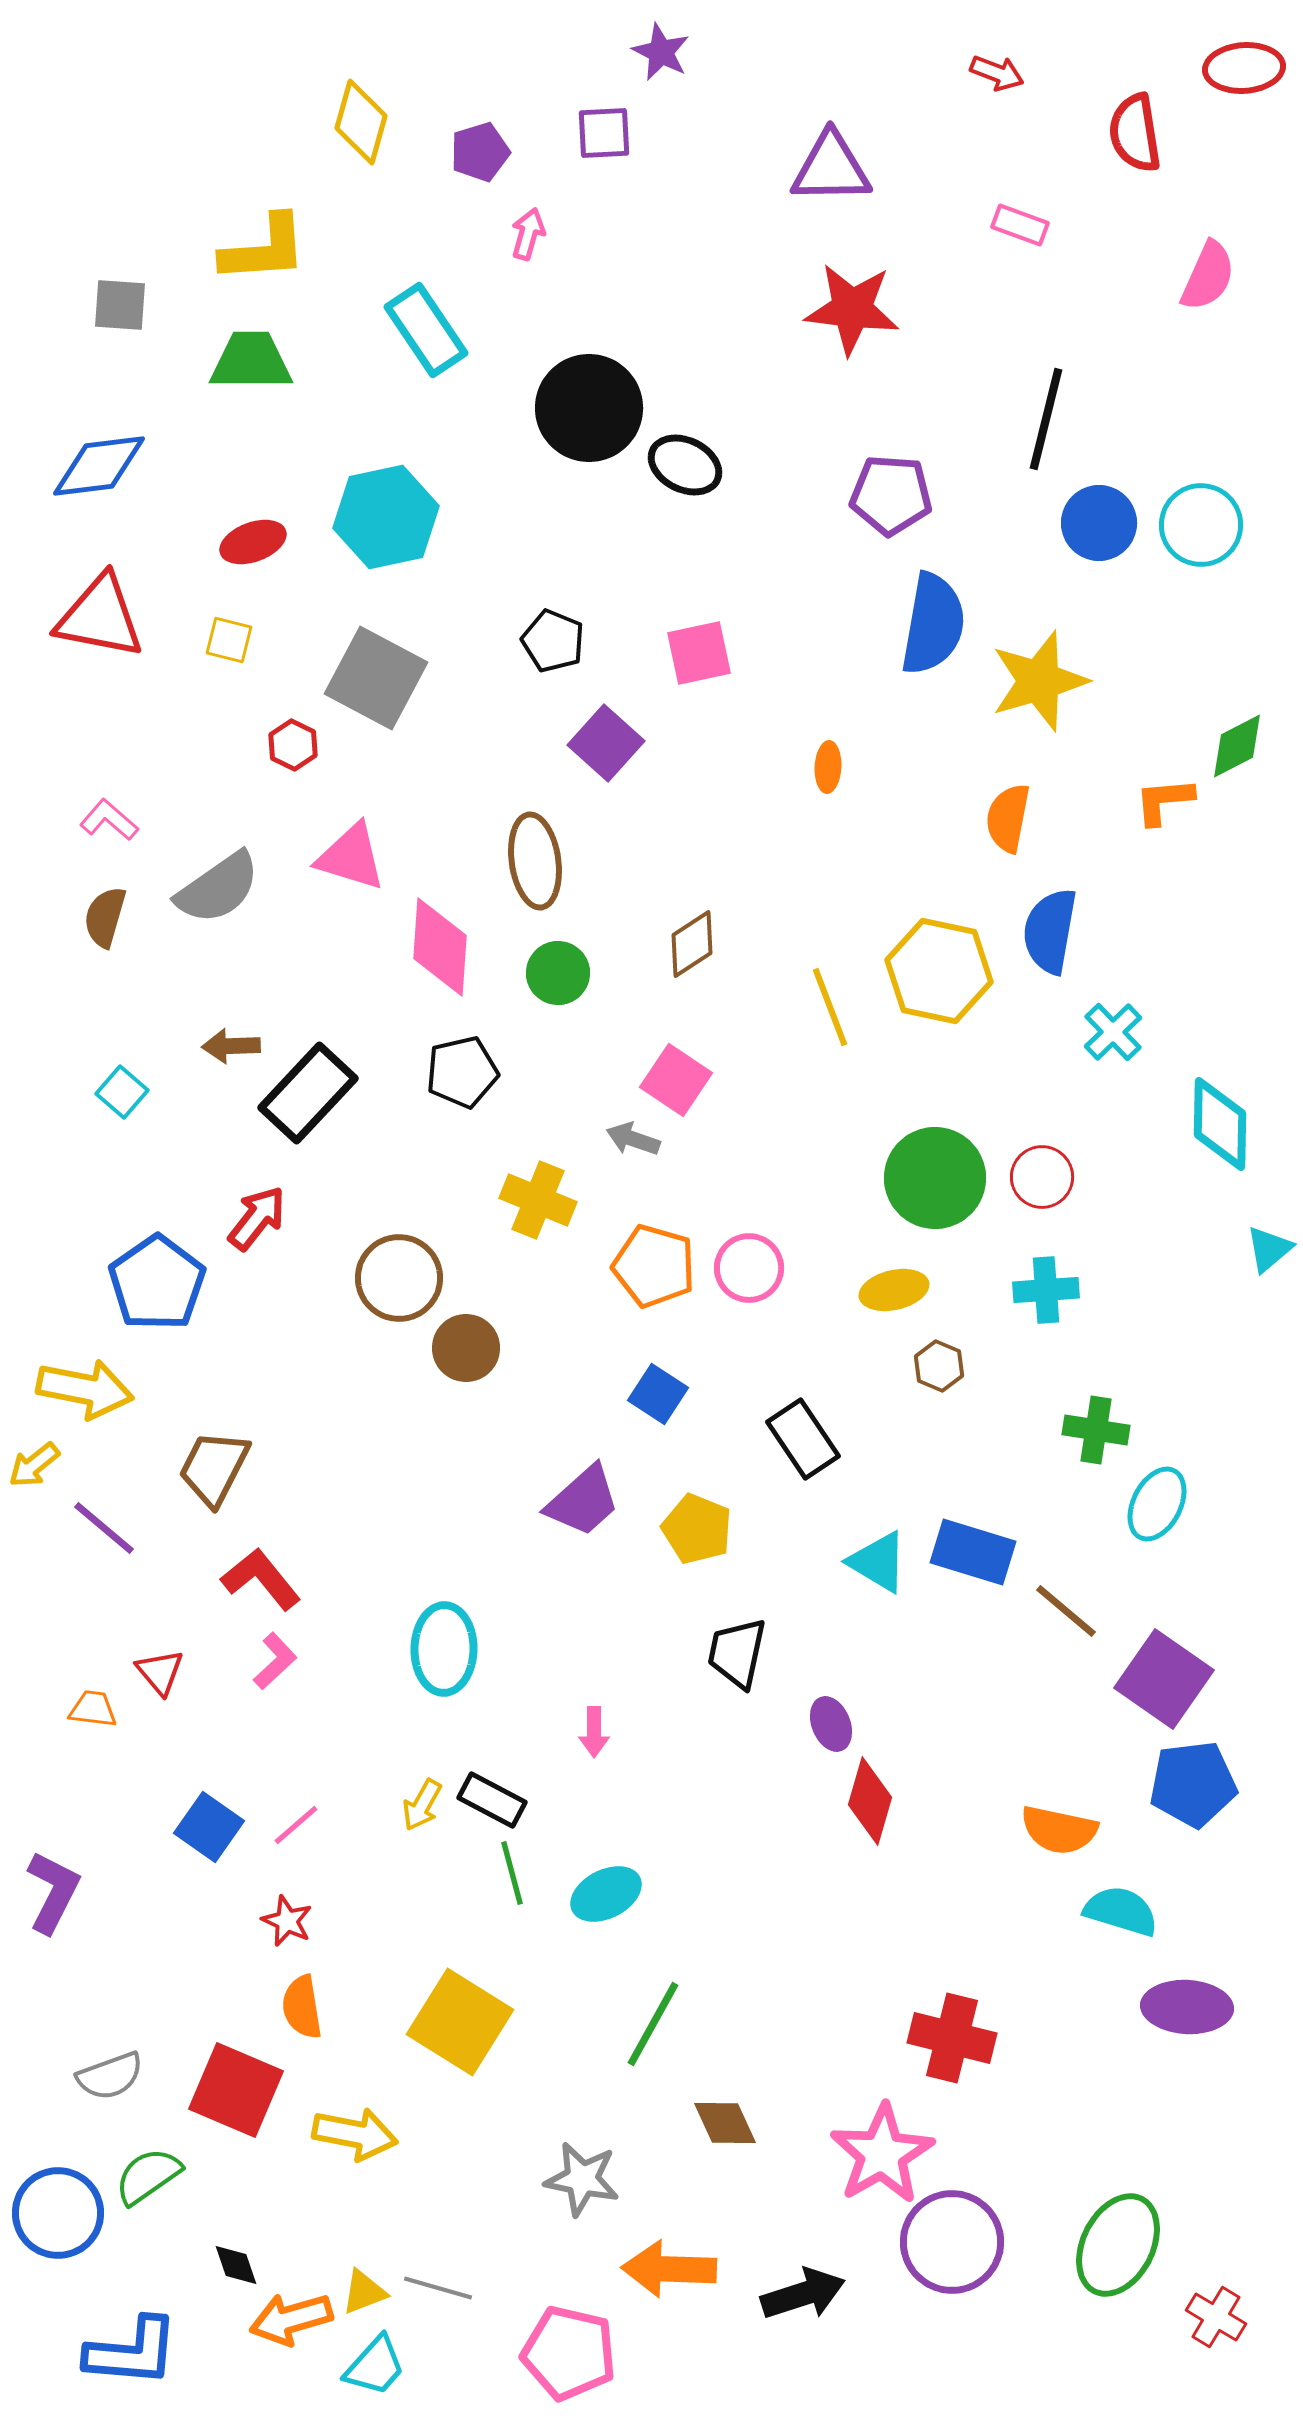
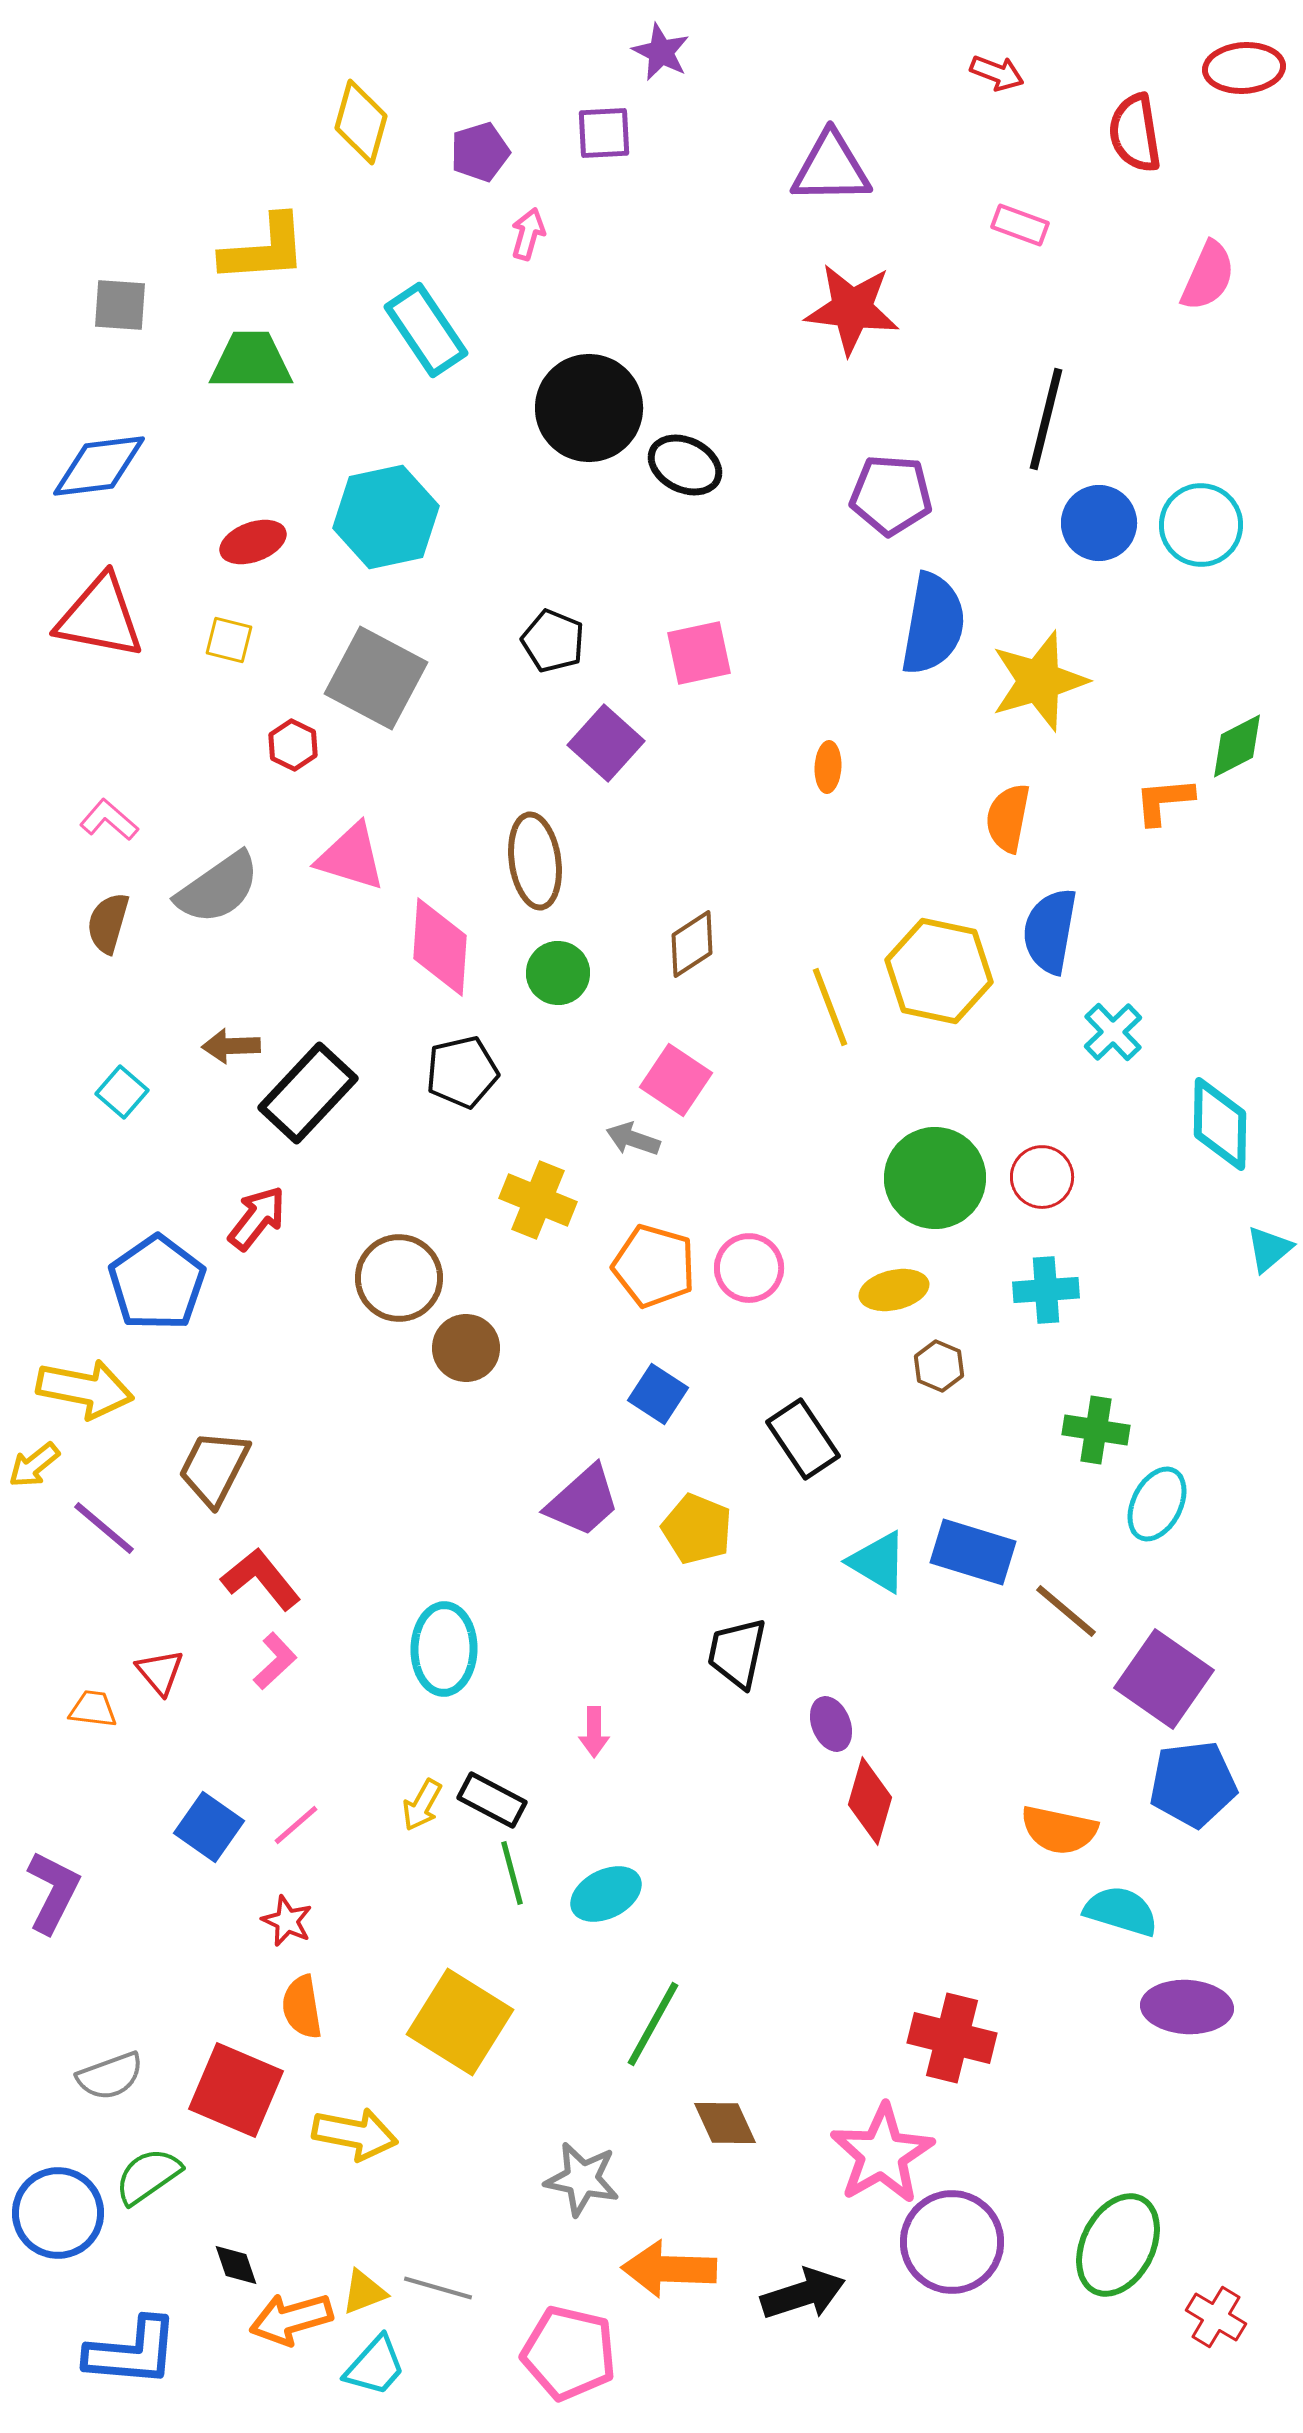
brown semicircle at (105, 917): moved 3 px right, 6 px down
